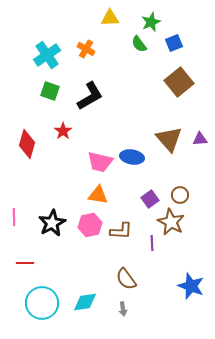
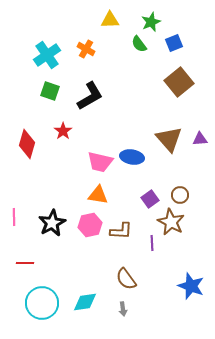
yellow triangle: moved 2 px down
